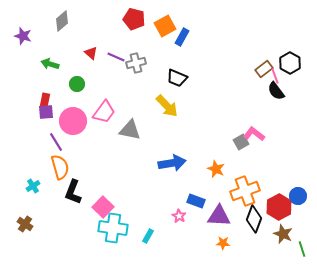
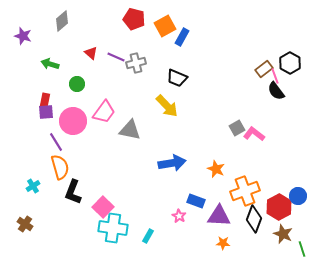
gray square at (241, 142): moved 4 px left, 14 px up
